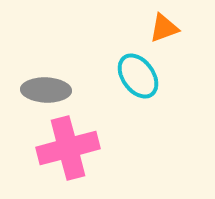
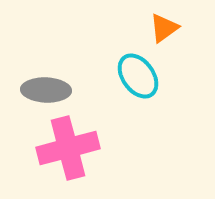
orange triangle: rotated 16 degrees counterclockwise
